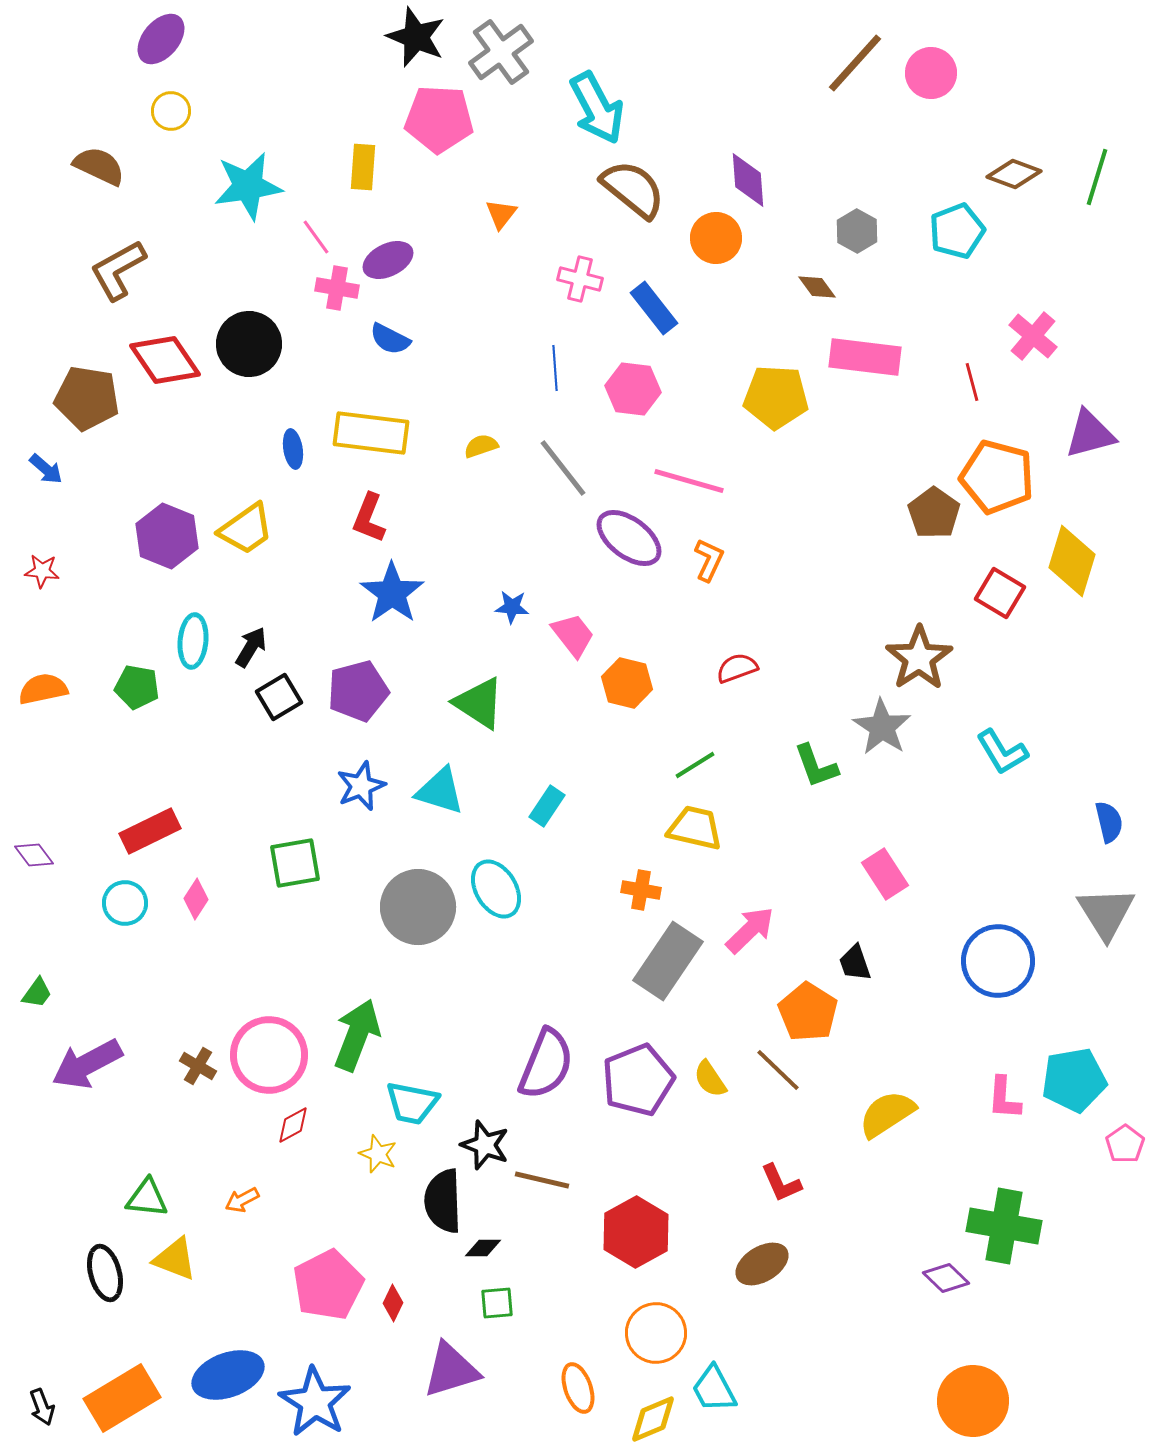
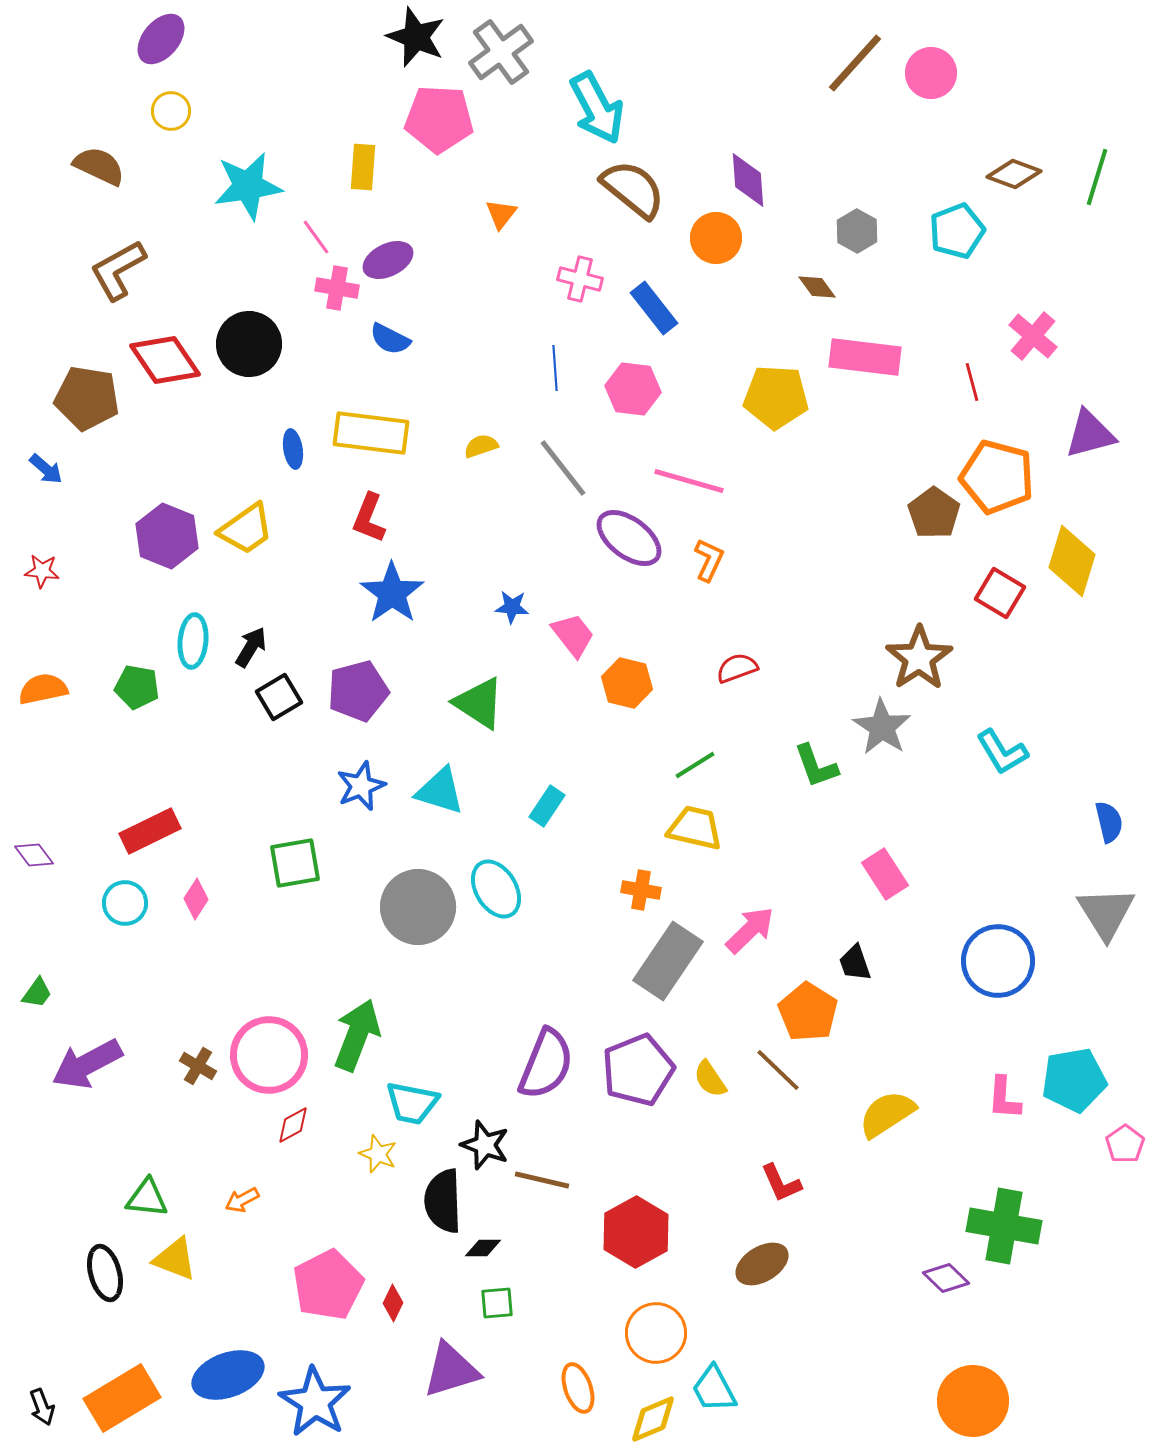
purple pentagon at (638, 1080): moved 10 px up
